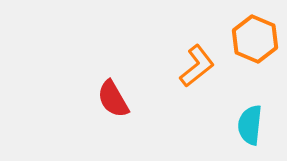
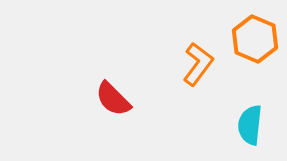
orange L-shape: moved 1 px right, 2 px up; rotated 15 degrees counterclockwise
red semicircle: rotated 15 degrees counterclockwise
